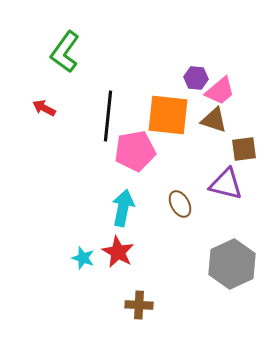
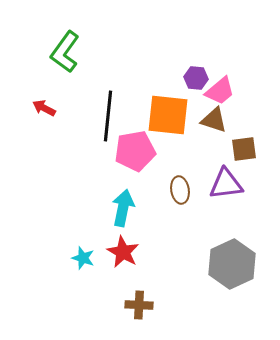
purple triangle: rotated 21 degrees counterclockwise
brown ellipse: moved 14 px up; rotated 20 degrees clockwise
red star: moved 5 px right
